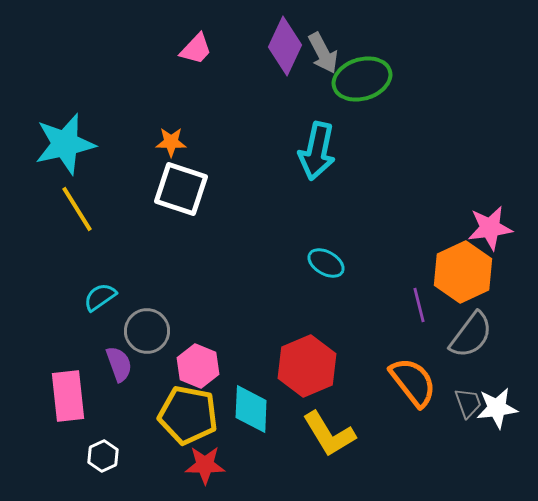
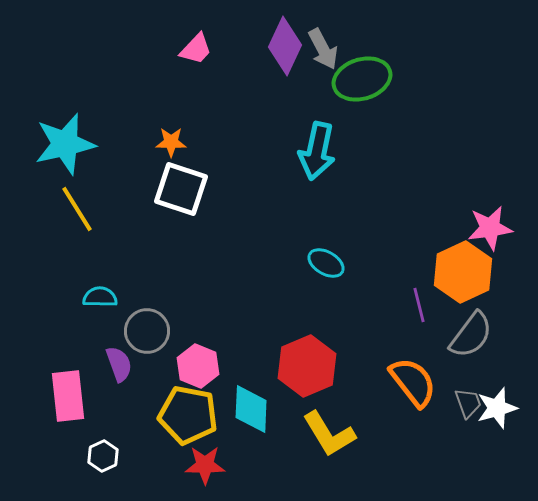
gray arrow: moved 4 px up
cyan semicircle: rotated 36 degrees clockwise
white star: rotated 9 degrees counterclockwise
